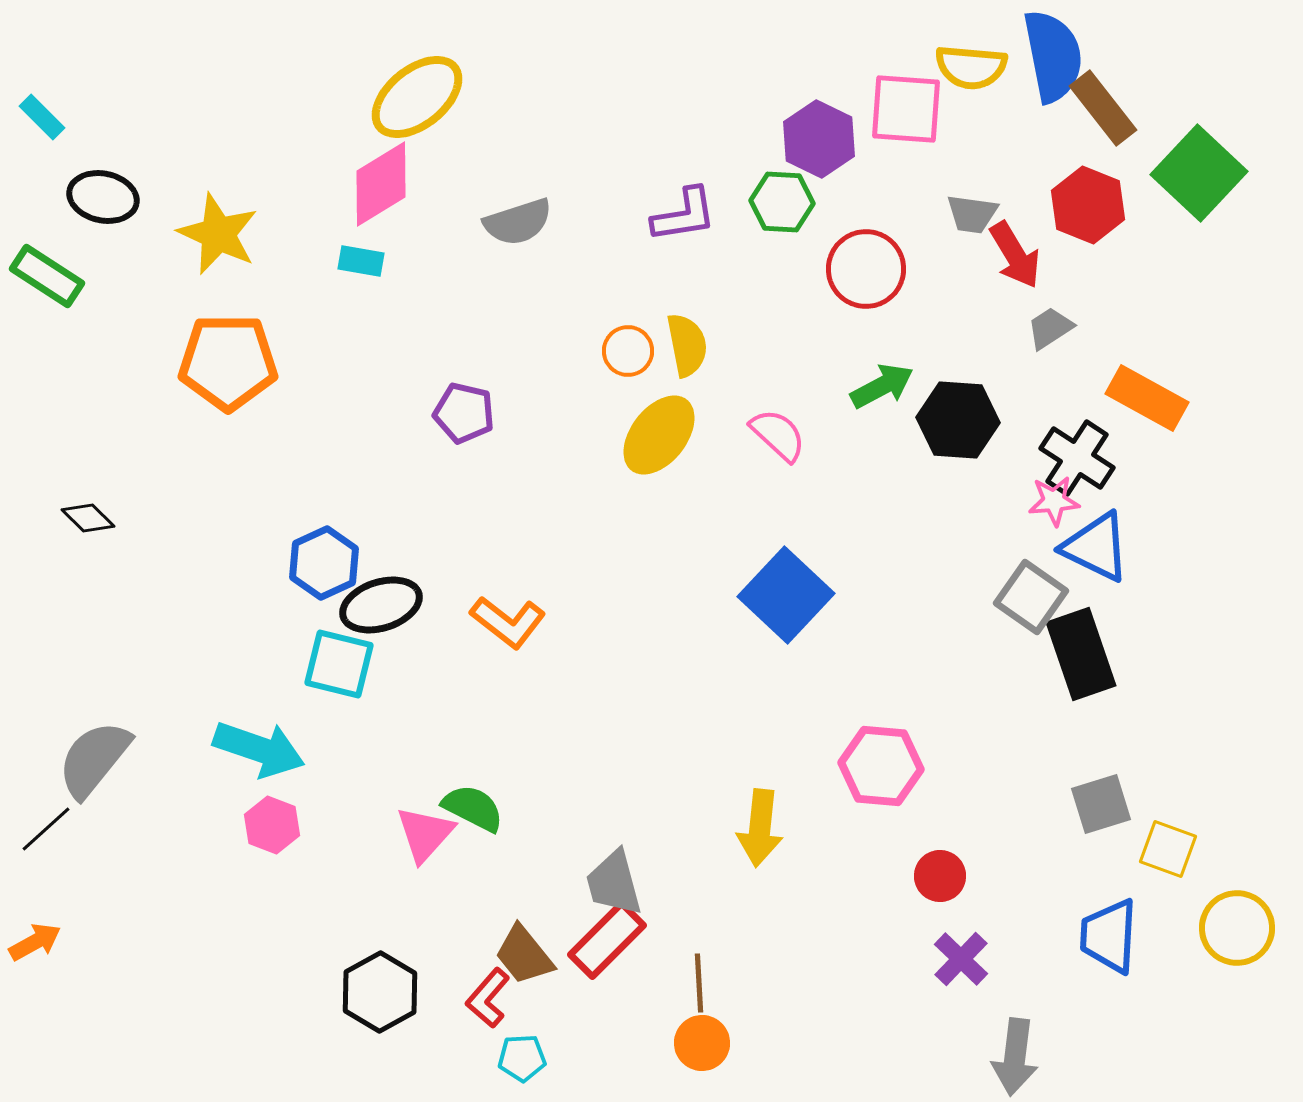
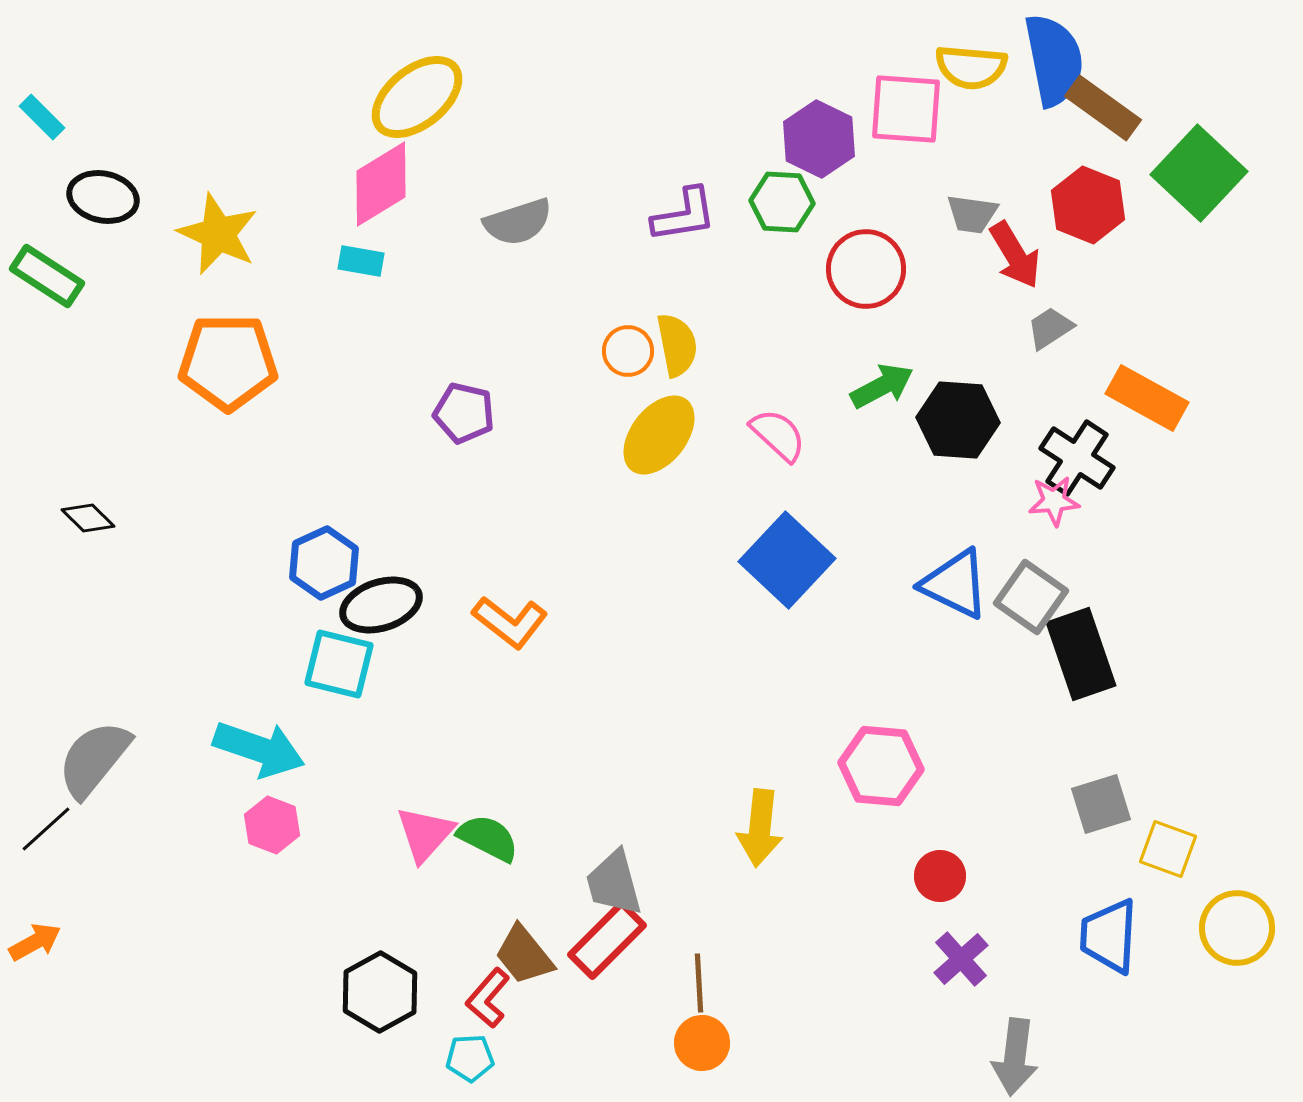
blue semicircle at (1053, 56): moved 1 px right, 4 px down
brown rectangle at (1103, 108): rotated 16 degrees counterclockwise
yellow semicircle at (687, 345): moved 10 px left
blue triangle at (1096, 547): moved 141 px left, 37 px down
blue square at (786, 595): moved 1 px right, 35 px up
orange L-shape at (508, 622): moved 2 px right
green semicircle at (473, 808): moved 15 px right, 30 px down
purple cross at (961, 959): rotated 4 degrees clockwise
cyan pentagon at (522, 1058): moved 52 px left
